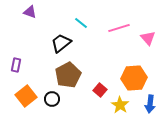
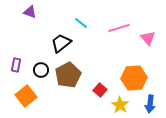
black circle: moved 11 px left, 29 px up
